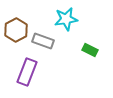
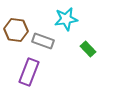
brown hexagon: rotated 25 degrees counterclockwise
green rectangle: moved 2 px left, 1 px up; rotated 21 degrees clockwise
purple rectangle: moved 2 px right
